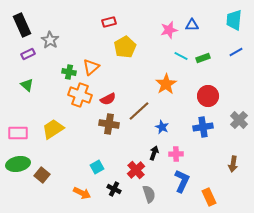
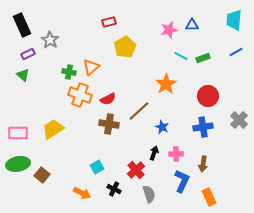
green triangle: moved 4 px left, 10 px up
brown arrow: moved 30 px left
